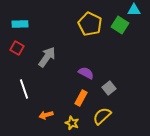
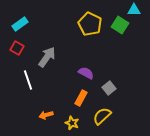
cyan rectangle: rotated 35 degrees counterclockwise
white line: moved 4 px right, 9 px up
